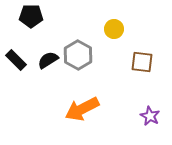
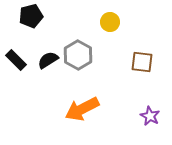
black pentagon: rotated 15 degrees counterclockwise
yellow circle: moved 4 px left, 7 px up
